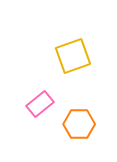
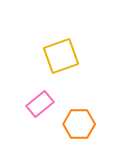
yellow square: moved 12 px left
